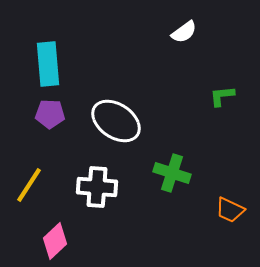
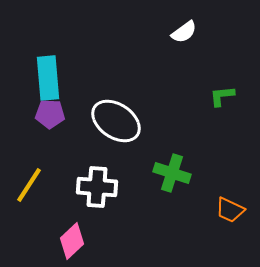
cyan rectangle: moved 14 px down
pink diamond: moved 17 px right
